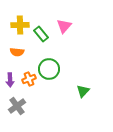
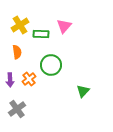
yellow cross: rotated 30 degrees counterclockwise
green rectangle: rotated 49 degrees counterclockwise
orange semicircle: rotated 104 degrees counterclockwise
green circle: moved 2 px right, 4 px up
orange cross: rotated 16 degrees counterclockwise
gray cross: moved 3 px down
